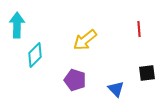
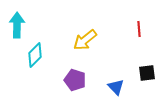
blue triangle: moved 2 px up
